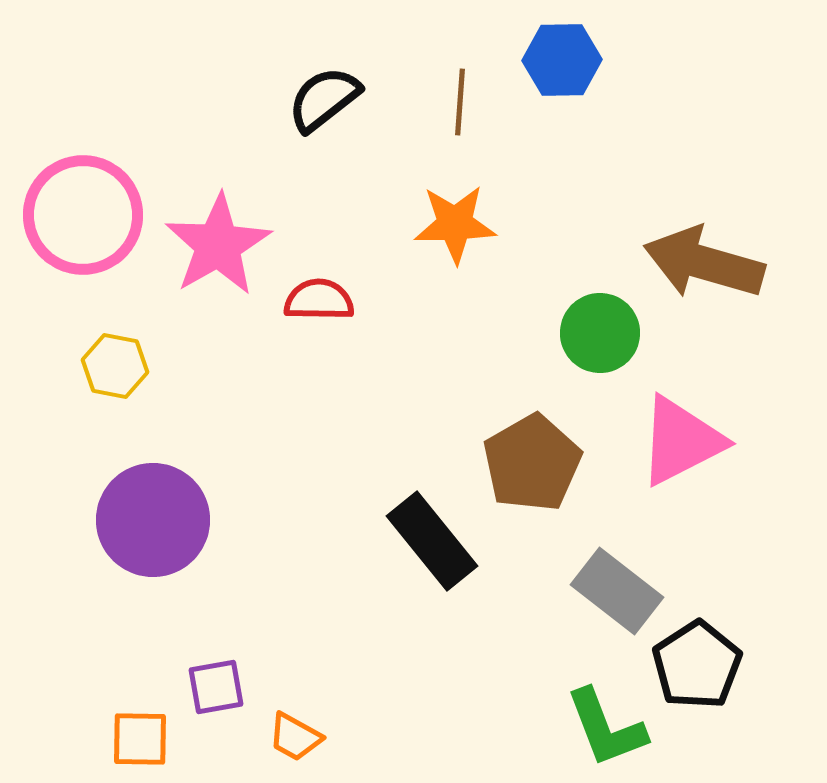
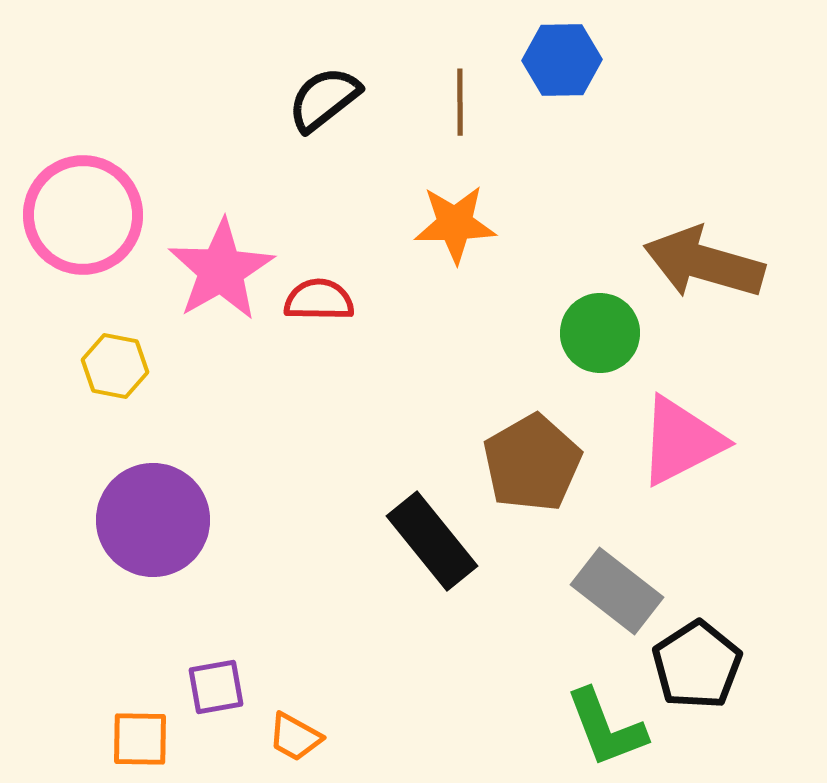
brown line: rotated 4 degrees counterclockwise
pink star: moved 3 px right, 25 px down
